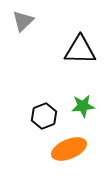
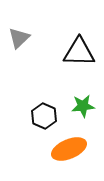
gray triangle: moved 4 px left, 17 px down
black triangle: moved 1 px left, 2 px down
black hexagon: rotated 15 degrees counterclockwise
